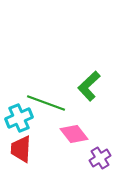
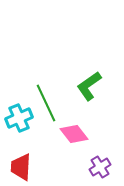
green L-shape: rotated 8 degrees clockwise
green line: rotated 45 degrees clockwise
red trapezoid: moved 18 px down
purple cross: moved 9 px down
